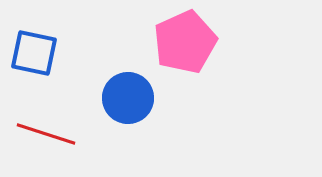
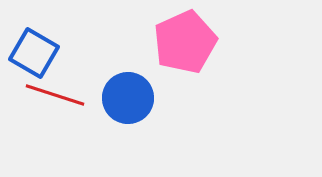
blue square: rotated 18 degrees clockwise
red line: moved 9 px right, 39 px up
